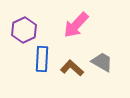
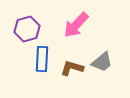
purple hexagon: moved 3 px right, 1 px up; rotated 10 degrees clockwise
gray trapezoid: rotated 110 degrees clockwise
brown L-shape: rotated 25 degrees counterclockwise
